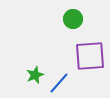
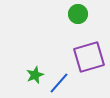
green circle: moved 5 px right, 5 px up
purple square: moved 1 px left, 1 px down; rotated 12 degrees counterclockwise
